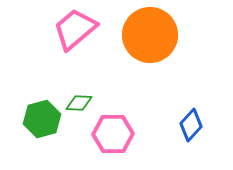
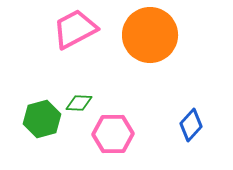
pink trapezoid: rotated 12 degrees clockwise
